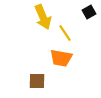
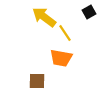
yellow arrow: moved 1 px right; rotated 150 degrees clockwise
